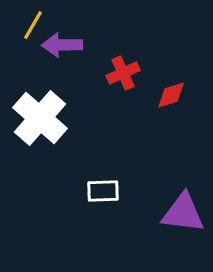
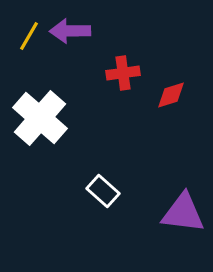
yellow line: moved 4 px left, 11 px down
purple arrow: moved 8 px right, 14 px up
red cross: rotated 16 degrees clockwise
white rectangle: rotated 44 degrees clockwise
